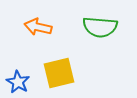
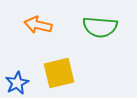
orange arrow: moved 2 px up
blue star: moved 1 px left, 1 px down; rotated 15 degrees clockwise
